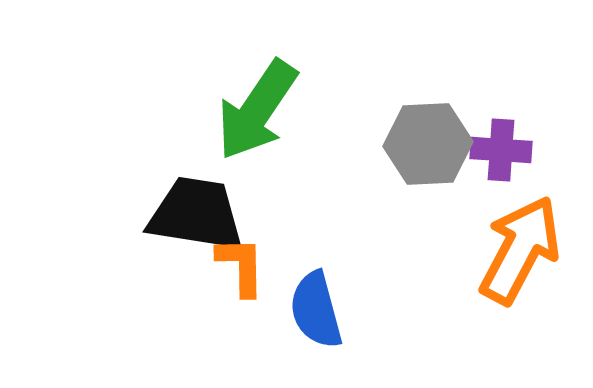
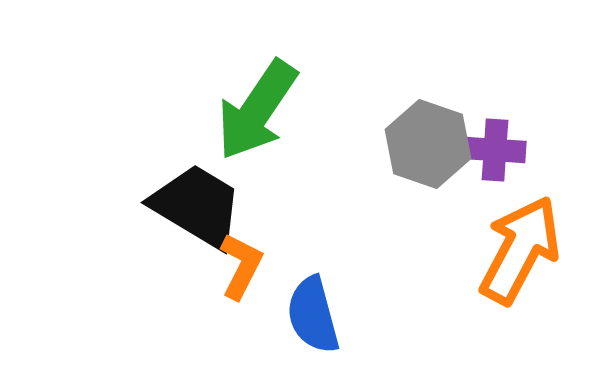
gray hexagon: rotated 22 degrees clockwise
purple cross: moved 6 px left
black trapezoid: moved 1 px right, 8 px up; rotated 22 degrees clockwise
orange L-shape: rotated 28 degrees clockwise
blue semicircle: moved 3 px left, 5 px down
